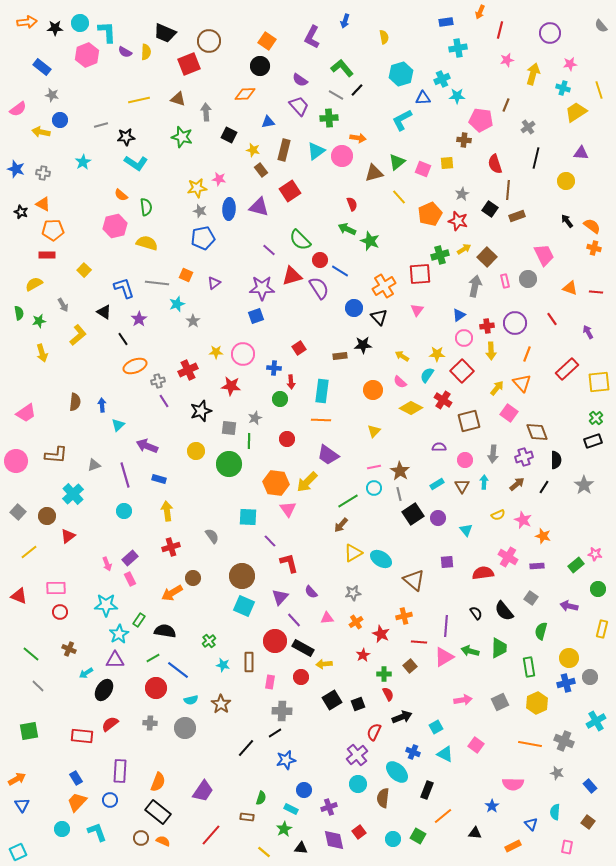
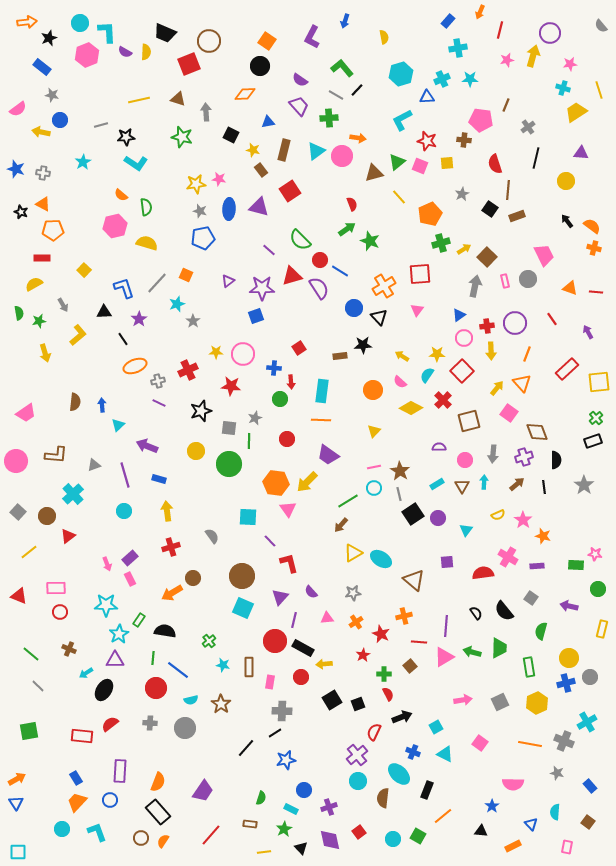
blue rectangle at (446, 22): moved 2 px right, 1 px up; rotated 40 degrees counterclockwise
black star at (55, 28): moved 6 px left, 10 px down; rotated 21 degrees counterclockwise
yellow arrow at (533, 74): moved 18 px up
cyan star at (457, 96): moved 13 px right, 17 px up
blue triangle at (423, 98): moved 4 px right, 1 px up
black square at (229, 135): moved 2 px right
pink square at (423, 169): moved 3 px left, 3 px up
yellow star at (197, 188): moved 1 px left, 4 px up
red star at (458, 221): moved 31 px left, 80 px up
green arrow at (347, 229): rotated 120 degrees clockwise
red rectangle at (47, 255): moved 5 px left, 3 px down
green cross at (440, 255): moved 1 px right, 12 px up
gray line at (157, 283): rotated 55 degrees counterclockwise
purple triangle at (214, 283): moved 14 px right, 2 px up
black triangle at (104, 312): rotated 35 degrees counterclockwise
yellow arrow at (42, 353): moved 3 px right
red cross at (443, 400): rotated 12 degrees clockwise
purple line at (164, 401): moved 5 px left, 2 px down; rotated 32 degrees counterclockwise
black line at (544, 487): rotated 40 degrees counterclockwise
pink star at (523, 520): rotated 12 degrees clockwise
cyan triangle at (466, 530): rotated 16 degrees clockwise
green rectangle at (576, 565): rotated 42 degrees clockwise
cyan square at (244, 606): moved 1 px left, 2 px down
purple line at (294, 620): rotated 56 degrees clockwise
green arrow at (470, 651): moved 2 px right, 1 px down
green line at (153, 658): rotated 56 degrees counterclockwise
brown rectangle at (249, 662): moved 5 px down
cyan cross at (596, 721): moved 9 px left, 1 px down
pink square at (476, 745): moved 4 px right, 2 px up
cyan ellipse at (397, 772): moved 2 px right, 2 px down
cyan circle at (358, 784): moved 3 px up
blue triangle at (22, 805): moved 6 px left, 2 px up
black rectangle at (158, 812): rotated 10 degrees clockwise
brown rectangle at (247, 817): moved 3 px right, 7 px down
black triangle at (475, 833): moved 6 px right, 2 px up
purple diamond at (334, 840): moved 4 px left
orange semicircle at (163, 841): rotated 80 degrees counterclockwise
black triangle at (301, 848): rotated 40 degrees clockwise
cyan square at (18, 852): rotated 24 degrees clockwise
yellow line at (264, 852): rotated 48 degrees counterclockwise
